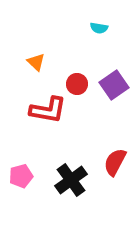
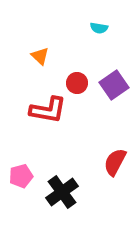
orange triangle: moved 4 px right, 6 px up
red circle: moved 1 px up
black cross: moved 9 px left, 12 px down
